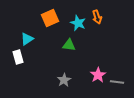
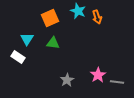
cyan star: moved 12 px up
cyan triangle: rotated 24 degrees counterclockwise
green triangle: moved 16 px left, 2 px up
white rectangle: rotated 40 degrees counterclockwise
gray star: moved 3 px right
